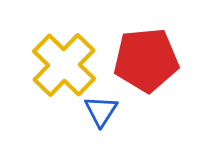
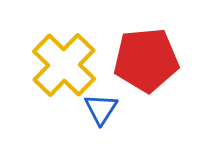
blue triangle: moved 2 px up
